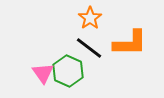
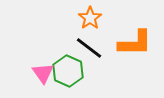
orange L-shape: moved 5 px right
